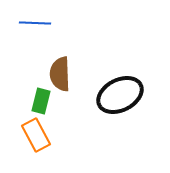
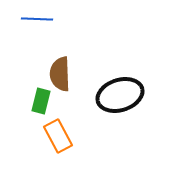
blue line: moved 2 px right, 4 px up
black ellipse: rotated 9 degrees clockwise
orange rectangle: moved 22 px right, 1 px down
